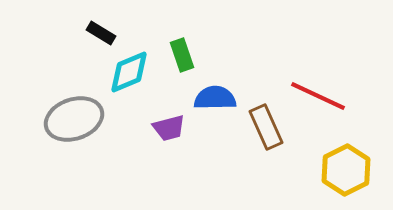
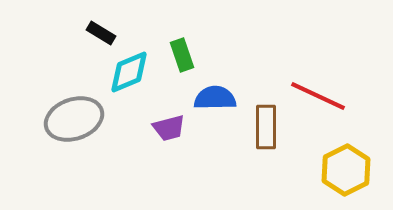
brown rectangle: rotated 24 degrees clockwise
